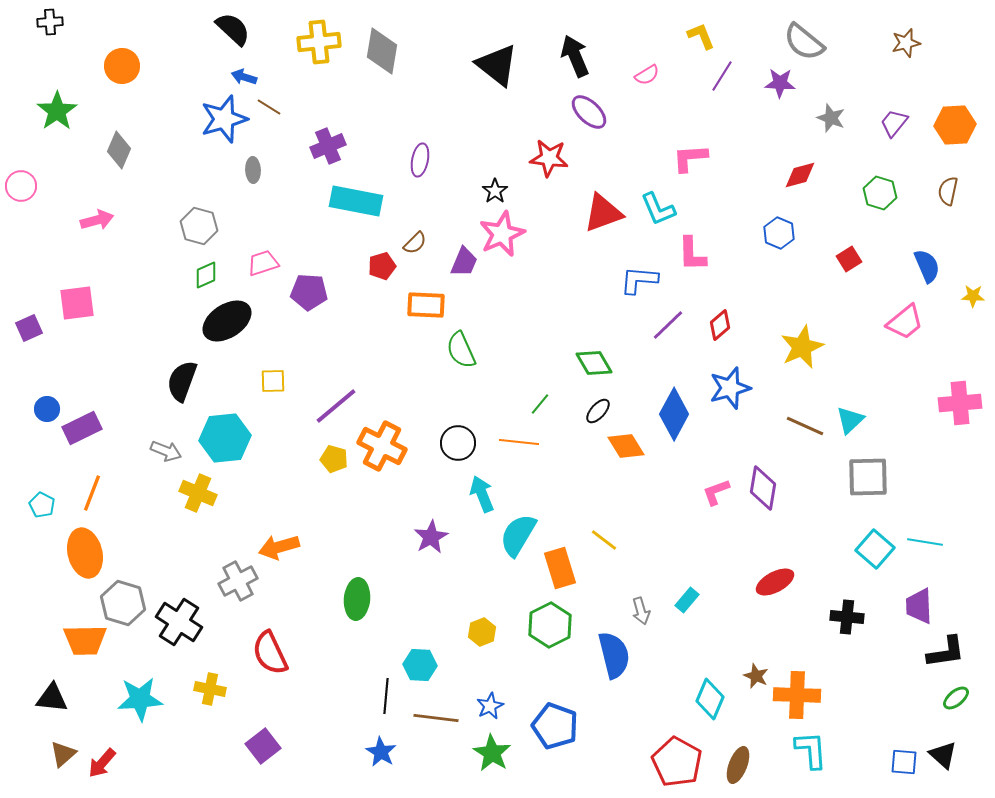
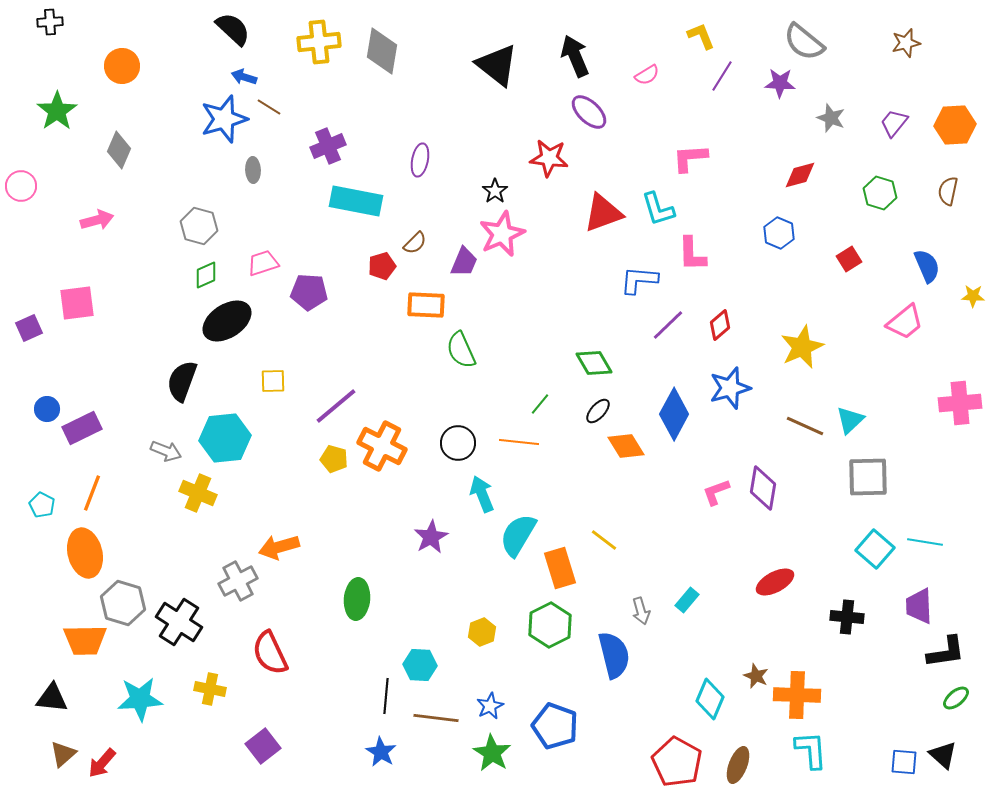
cyan L-shape at (658, 209): rotated 6 degrees clockwise
